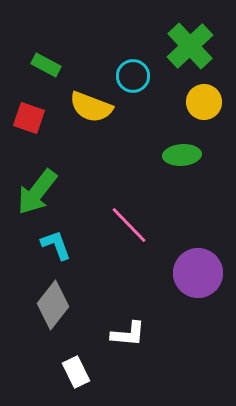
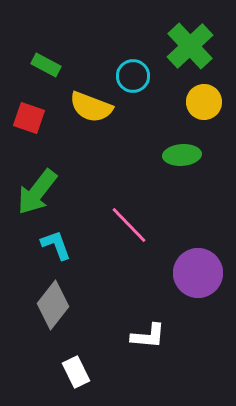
white L-shape: moved 20 px right, 2 px down
